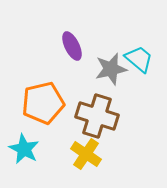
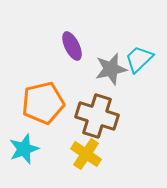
cyan trapezoid: rotated 84 degrees counterclockwise
cyan star: rotated 24 degrees clockwise
